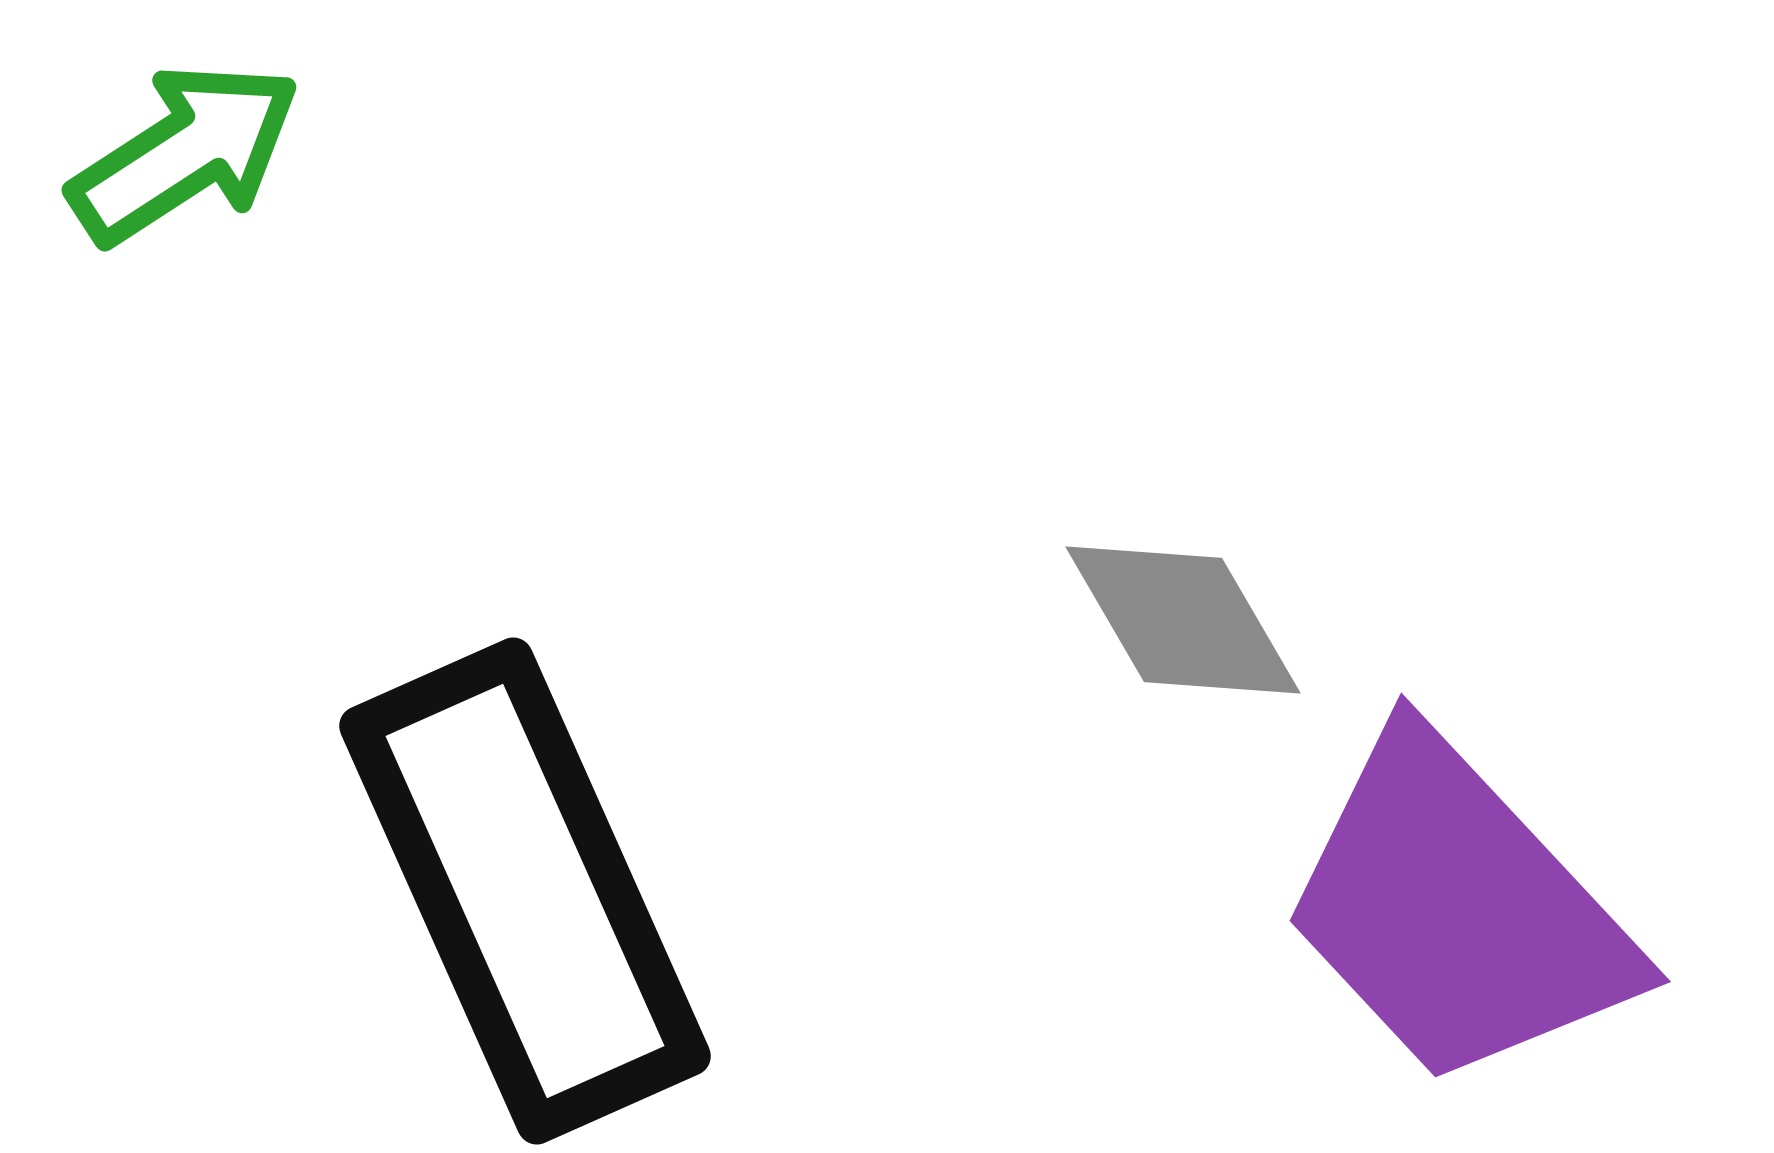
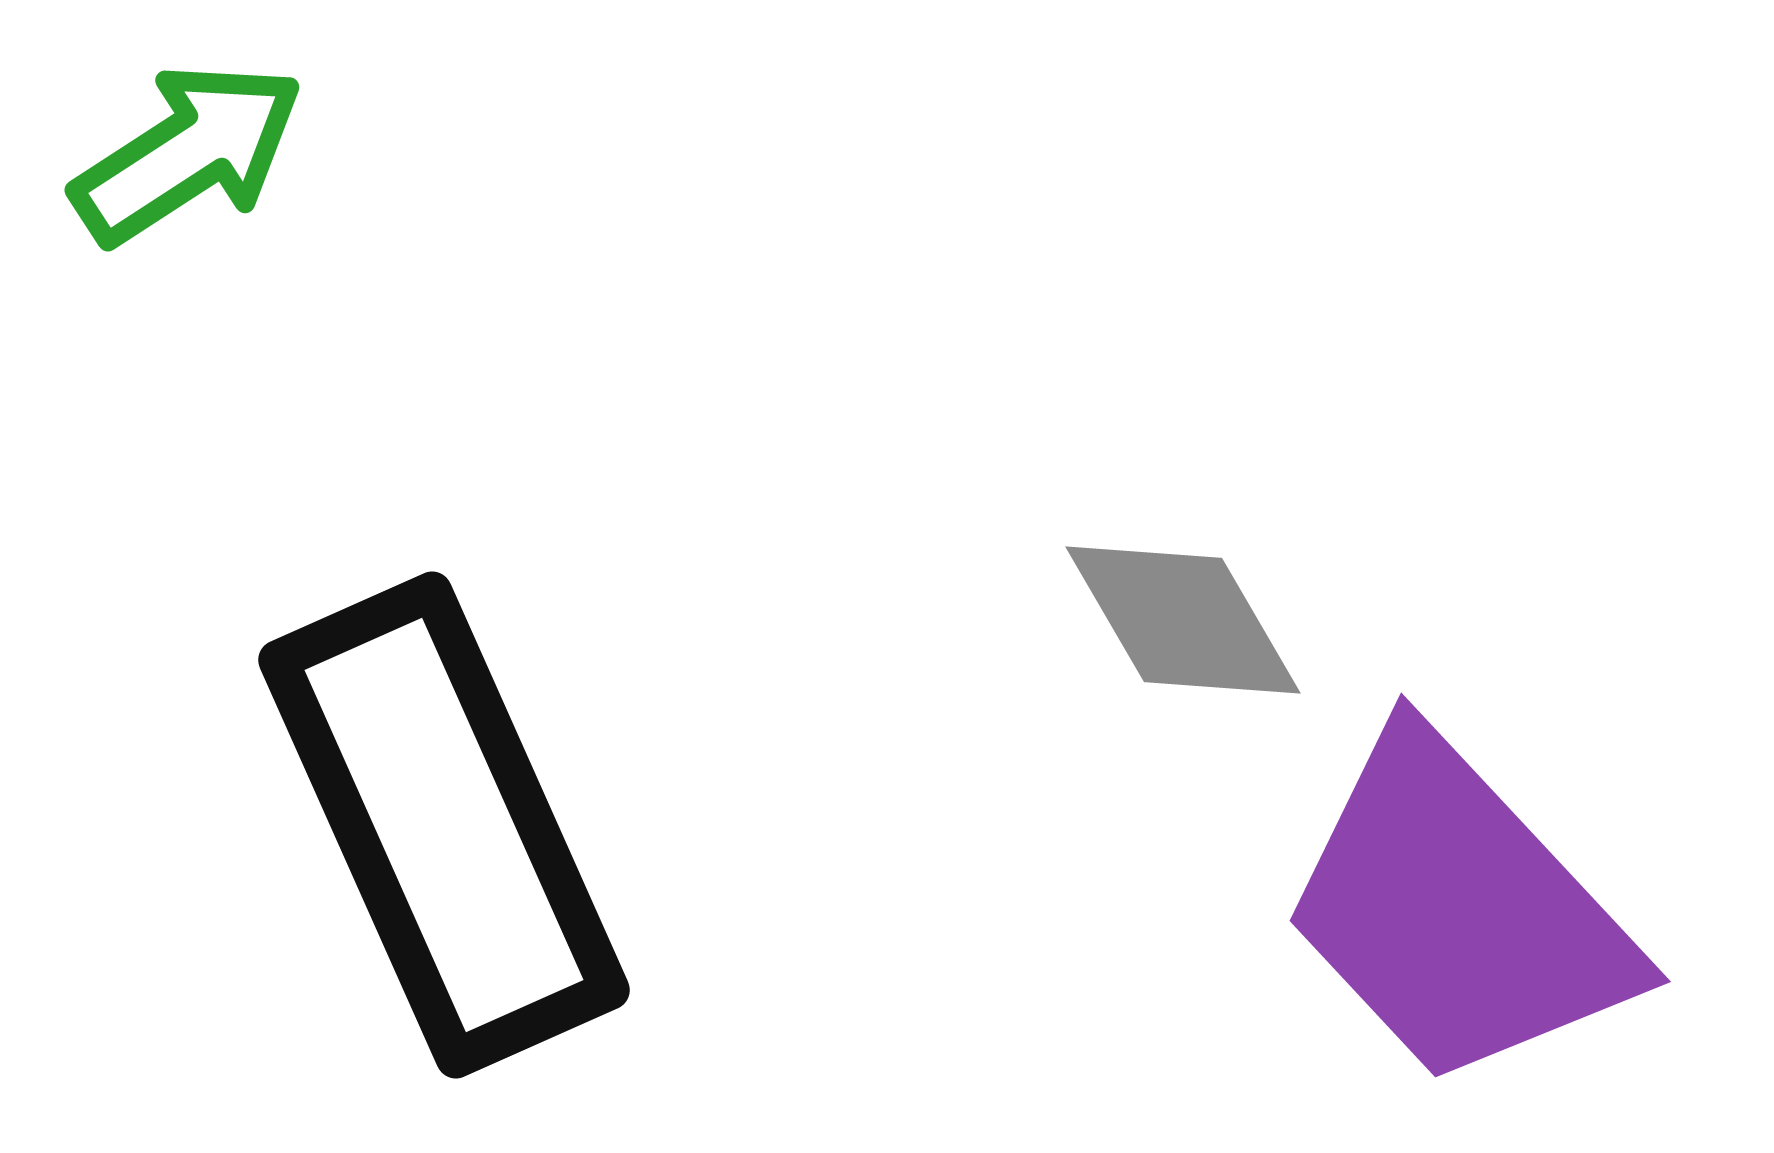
green arrow: moved 3 px right
black rectangle: moved 81 px left, 66 px up
